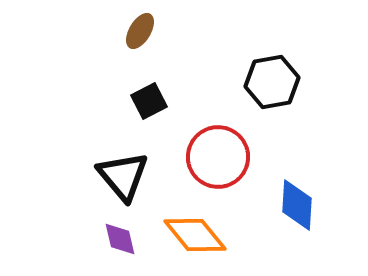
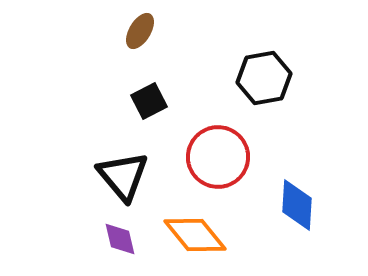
black hexagon: moved 8 px left, 4 px up
